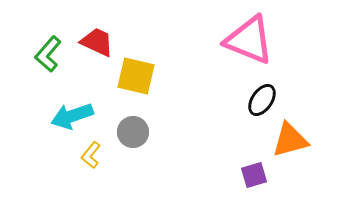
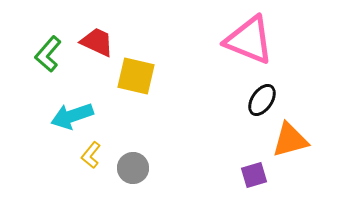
gray circle: moved 36 px down
